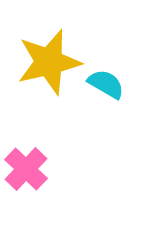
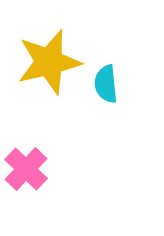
cyan semicircle: rotated 126 degrees counterclockwise
